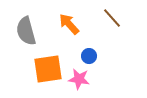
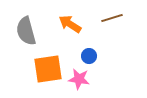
brown line: rotated 65 degrees counterclockwise
orange arrow: moved 1 px right; rotated 15 degrees counterclockwise
